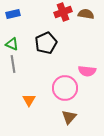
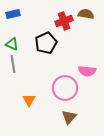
red cross: moved 1 px right, 9 px down
